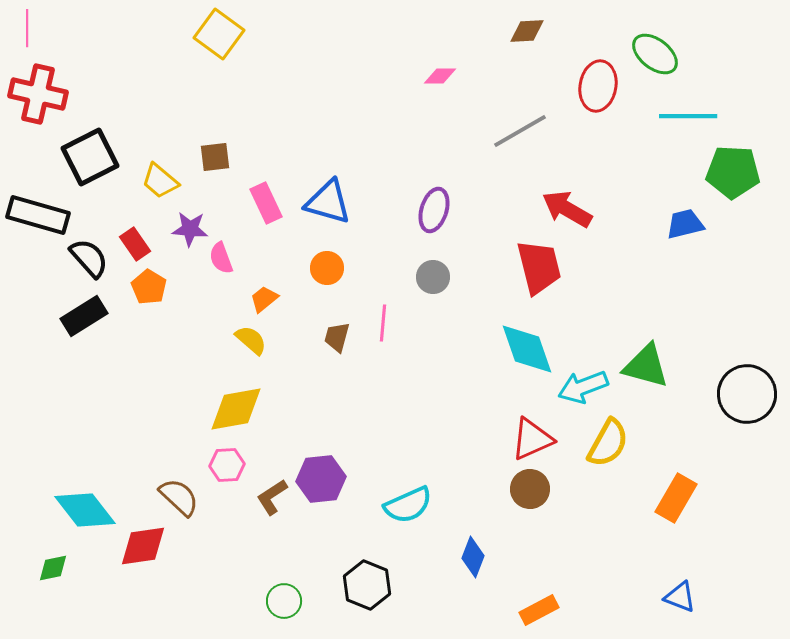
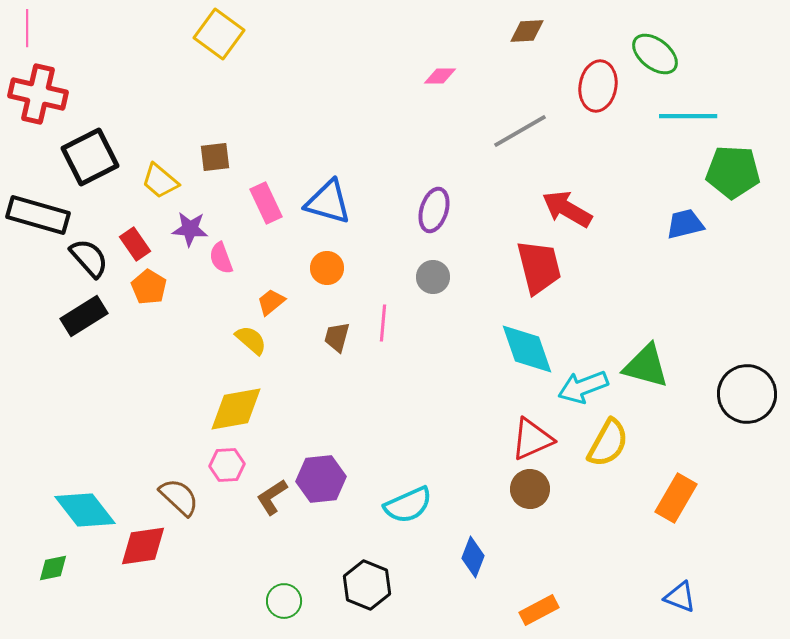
orange trapezoid at (264, 299): moved 7 px right, 3 px down
